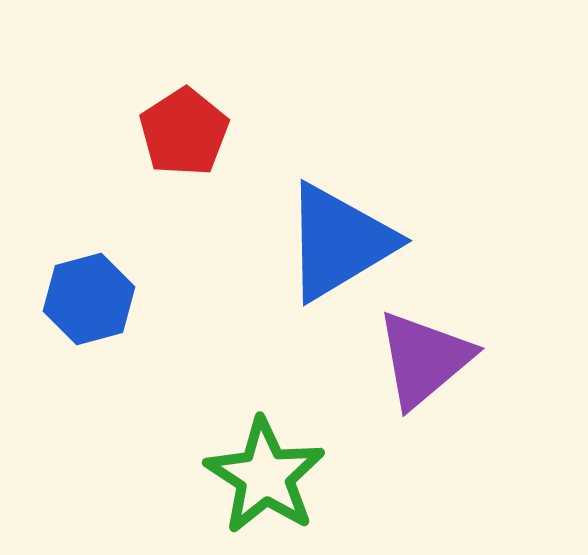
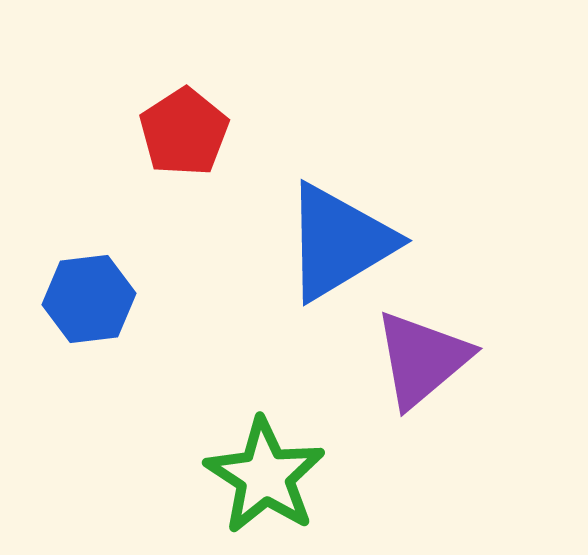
blue hexagon: rotated 8 degrees clockwise
purple triangle: moved 2 px left
